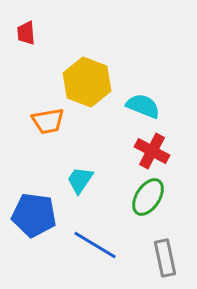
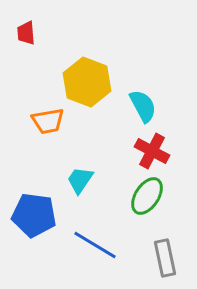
cyan semicircle: rotated 40 degrees clockwise
green ellipse: moved 1 px left, 1 px up
